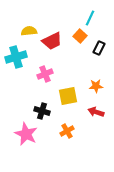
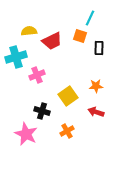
orange square: rotated 24 degrees counterclockwise
black rectangle: rotated 24 degrees counterclockwise
pink cross: moved 8 px left, 1 px down
yellow square: rotated 24 degrees counterclockwise
